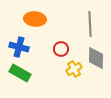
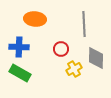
gray line: moved 6 px left
blue cross: rotated 12 degrees counterclockwise
